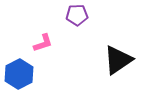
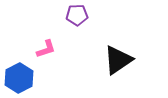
pink L-shape: moved 3 px right, 6 px down
blue hexagon: moved 4 px down
